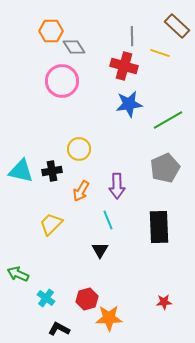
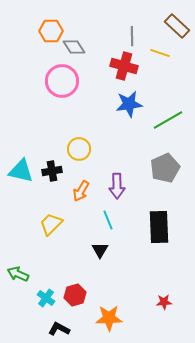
red hexagon: moved 12 px left, 4 px up
